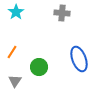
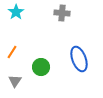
green circle: moved 2 px right
